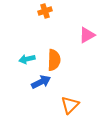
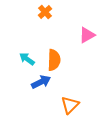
orange cross: moved 1 px down; rotated 24 degrees counterclockwise
cyan arrow: rotated 49 degrees clockwise
